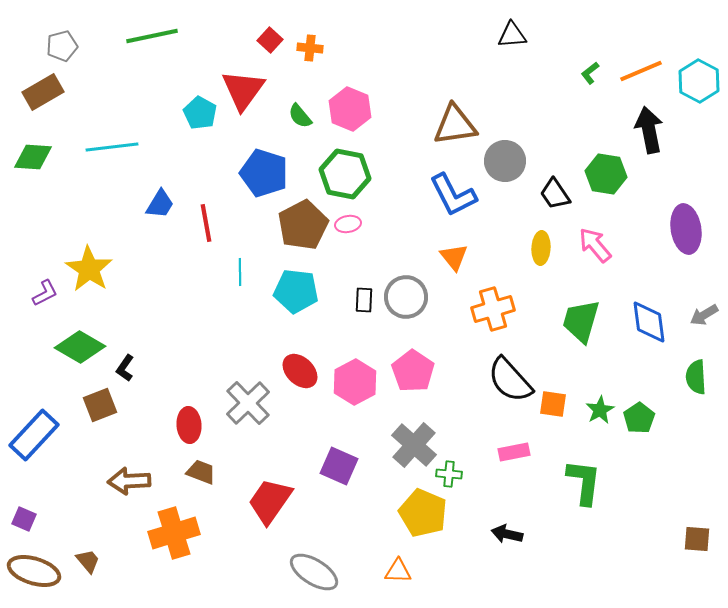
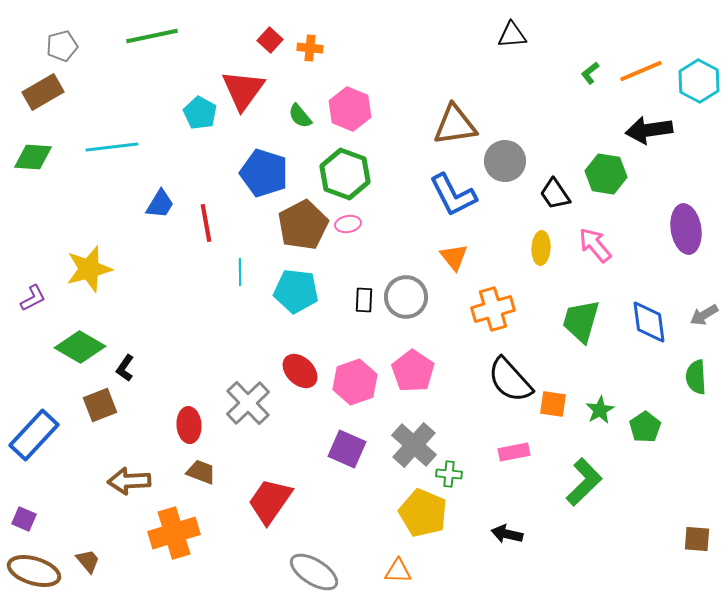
black arrow at (649, 130): rotated 87 degrees counterclockwise
green hexagon at (345, 174): rotated 9 degrees clockwise
yellow star at (89, 269): rotated 24 degrees clockwise
purple L-shape at (45, 293): moved 12 px left, 5 px down
pink hexagon at (355, 382): rotated 9 degrees clockwise
green pentagon at (639, 418): moved 6 px right, 9 px down
purple square at (339, 466): moved 8 px right, 17 px up
green L-shape at (584, 482): rotated 39 degrees clockwise
